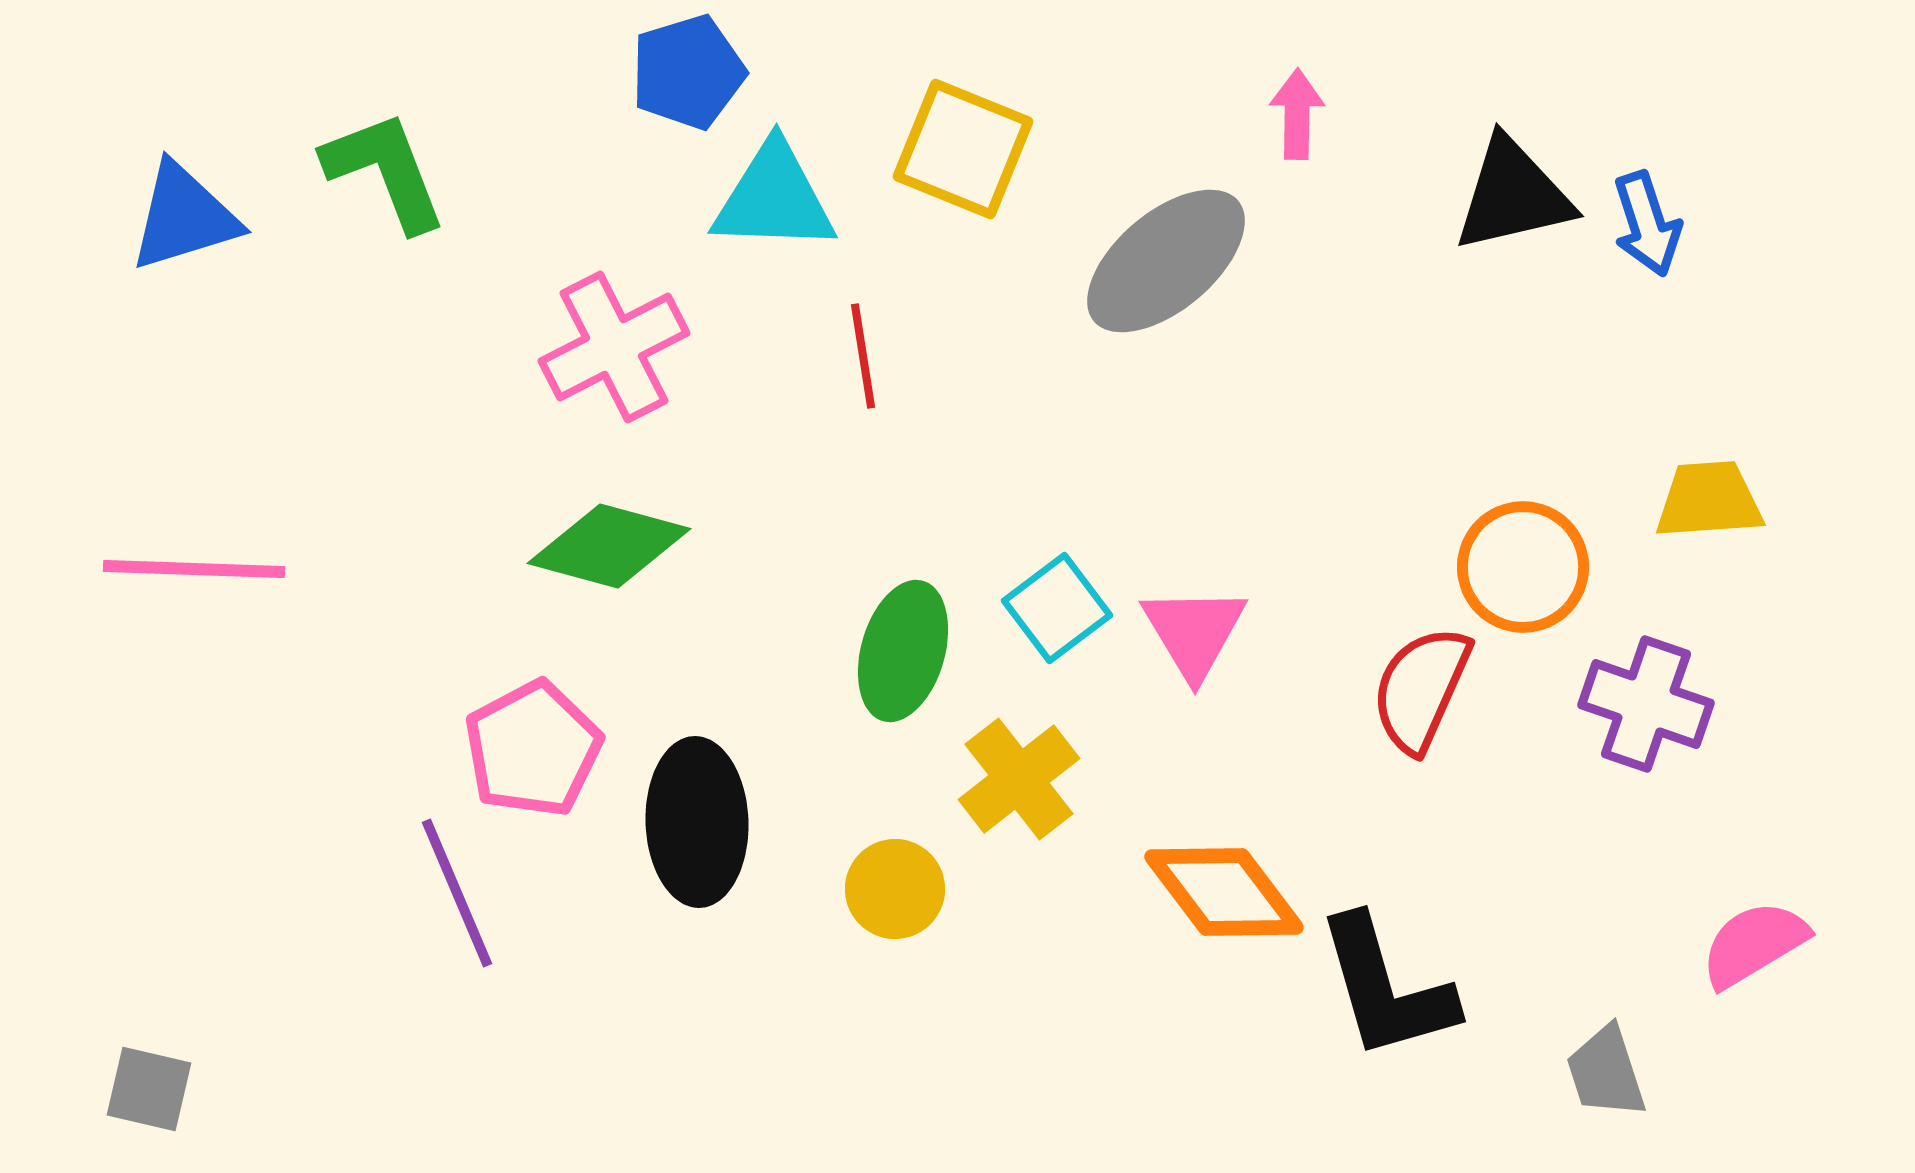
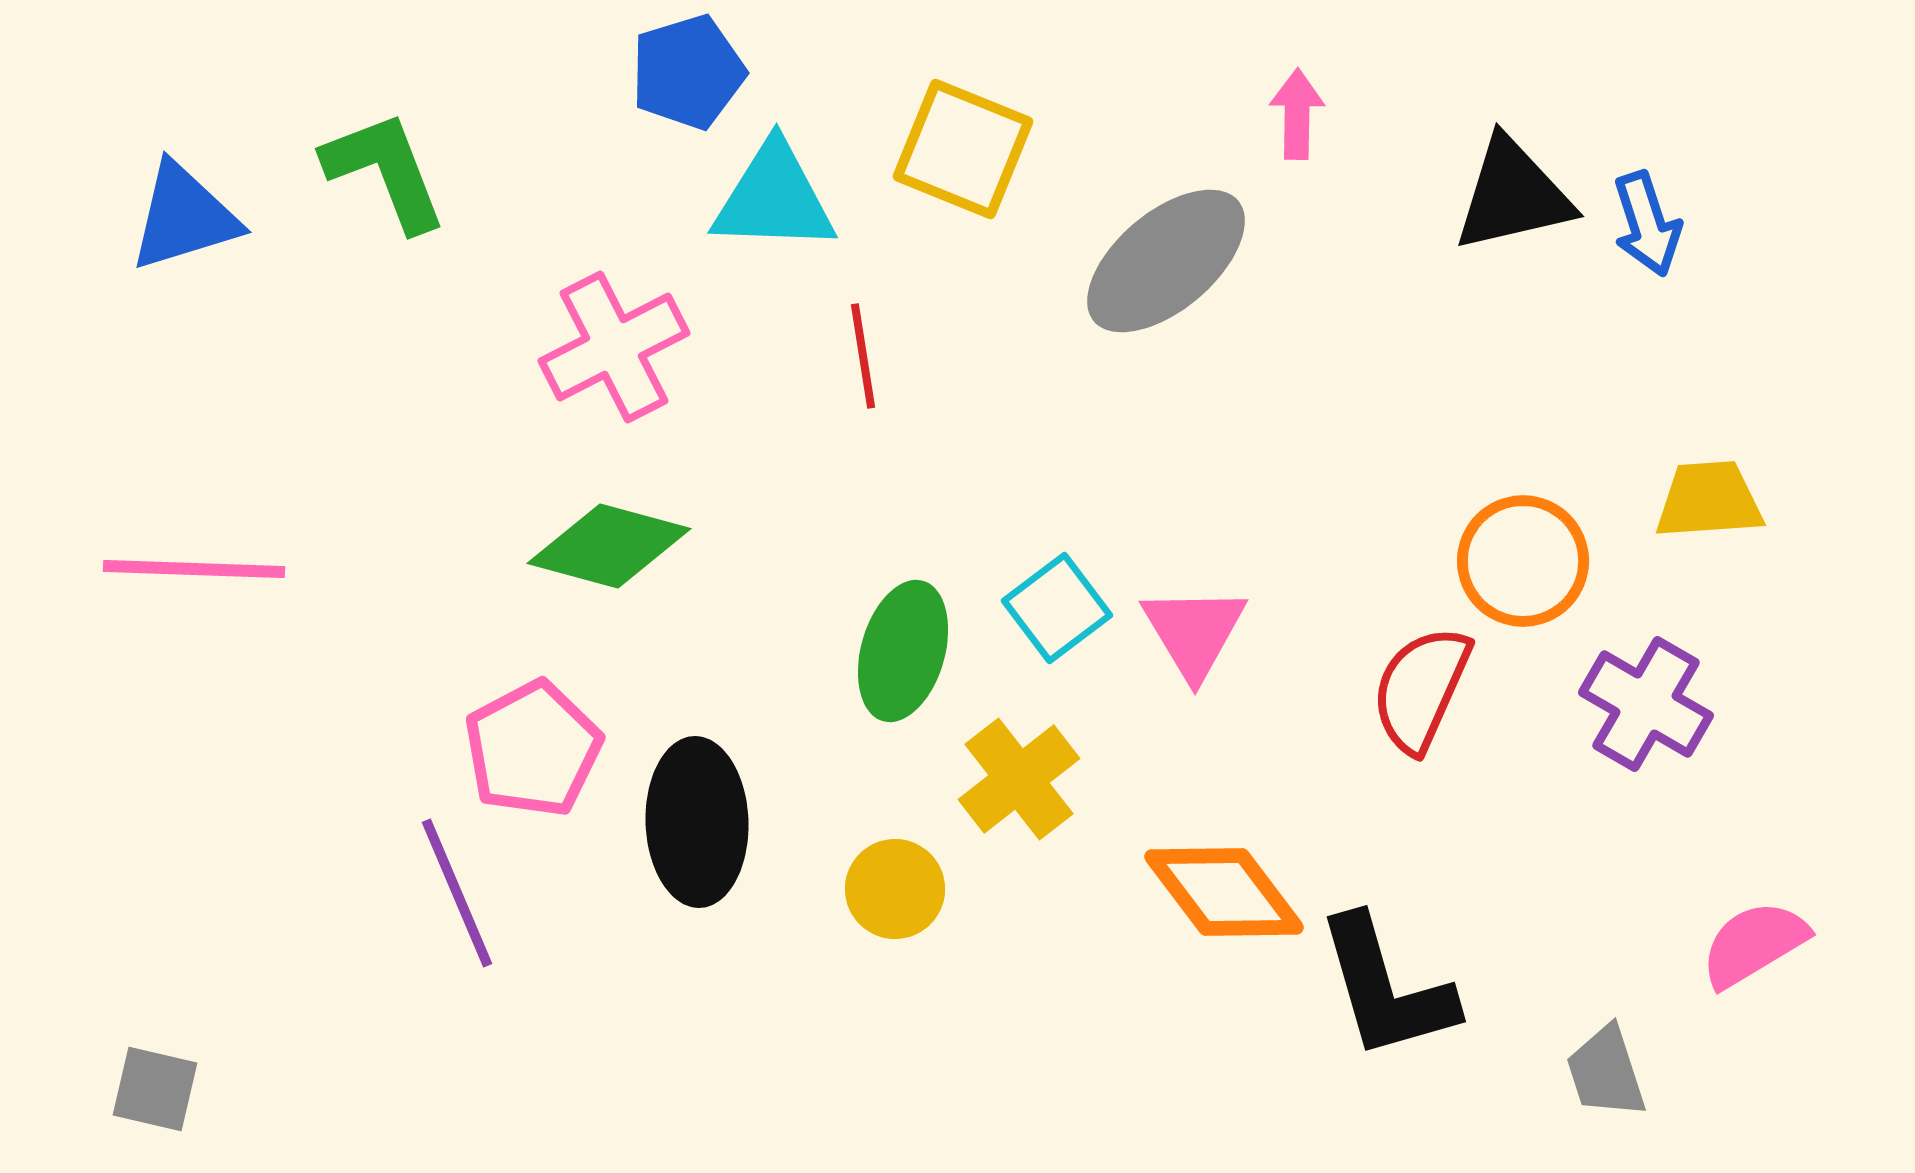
orange circle: moved 6 px up
purple cross: rotated 11 degrees clockwise
gray square: moved 6 px right
